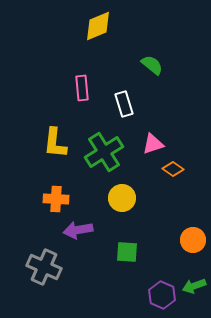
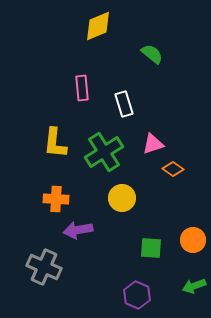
green semicircle: moved 11 px up
green square: moved 24 px right, 4 px up
purple hexagon: moved 25 px left
